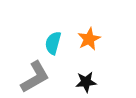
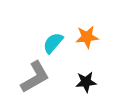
orange star: moved 2 px left, 2 px up; rotated 20 degrees clockwise
cyan semicircle: rotated 25 degrees clockwise
